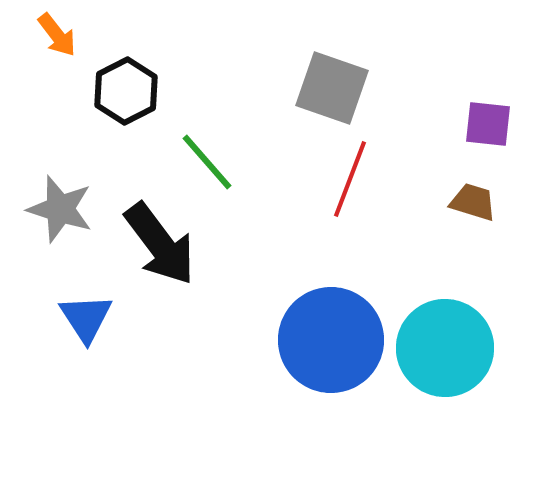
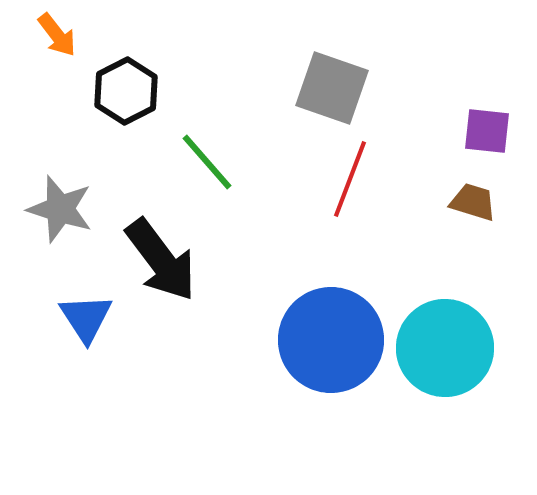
purple square: moved 1 px left, 7 px down
black arrow: moved 1 px right, 16 px down
